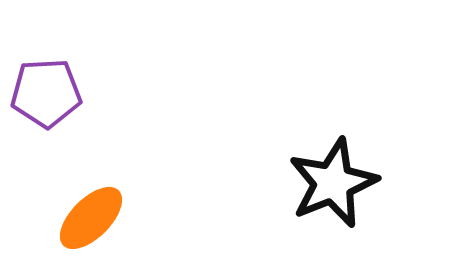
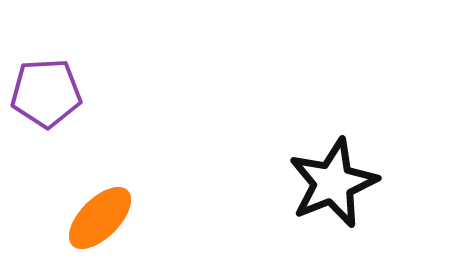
orange ellipse: moved 9 px right
